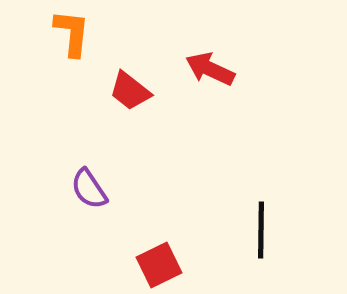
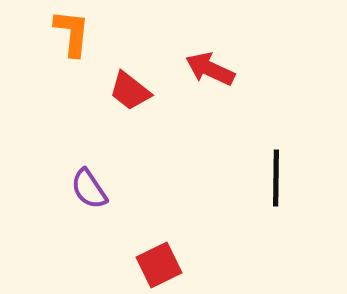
black line: moved 15 px right, 52 px up
